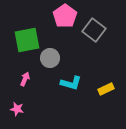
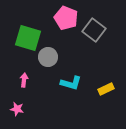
pink pentagon: moved 1 px right, 2 px down; rotated 15 degrees counterclockwise
green square: moved 1 px right, 2 px up; rotated 28 degrees clockwise
gray circle: moved 2 px left, 1 px up
pink arrow: moved 1 px left, 1 px down; rotated 16 degrees counterclockwise
